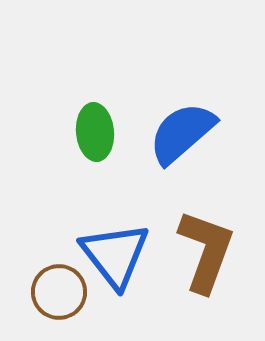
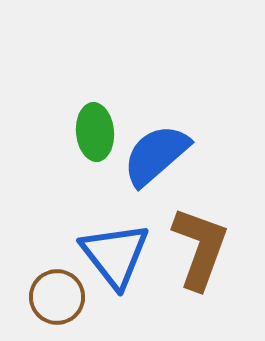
blue semicircle: moved 26 px left, 22 px down
brown L-shape: moved 6 px left, 3 px up
brown circle: moved 2 px left, 5 px down
